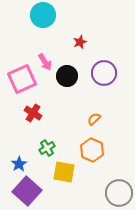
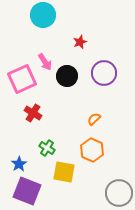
green cross: rotated 28 degrees counterclockwise
purple square: rotated 20 degrees counterclockwise
